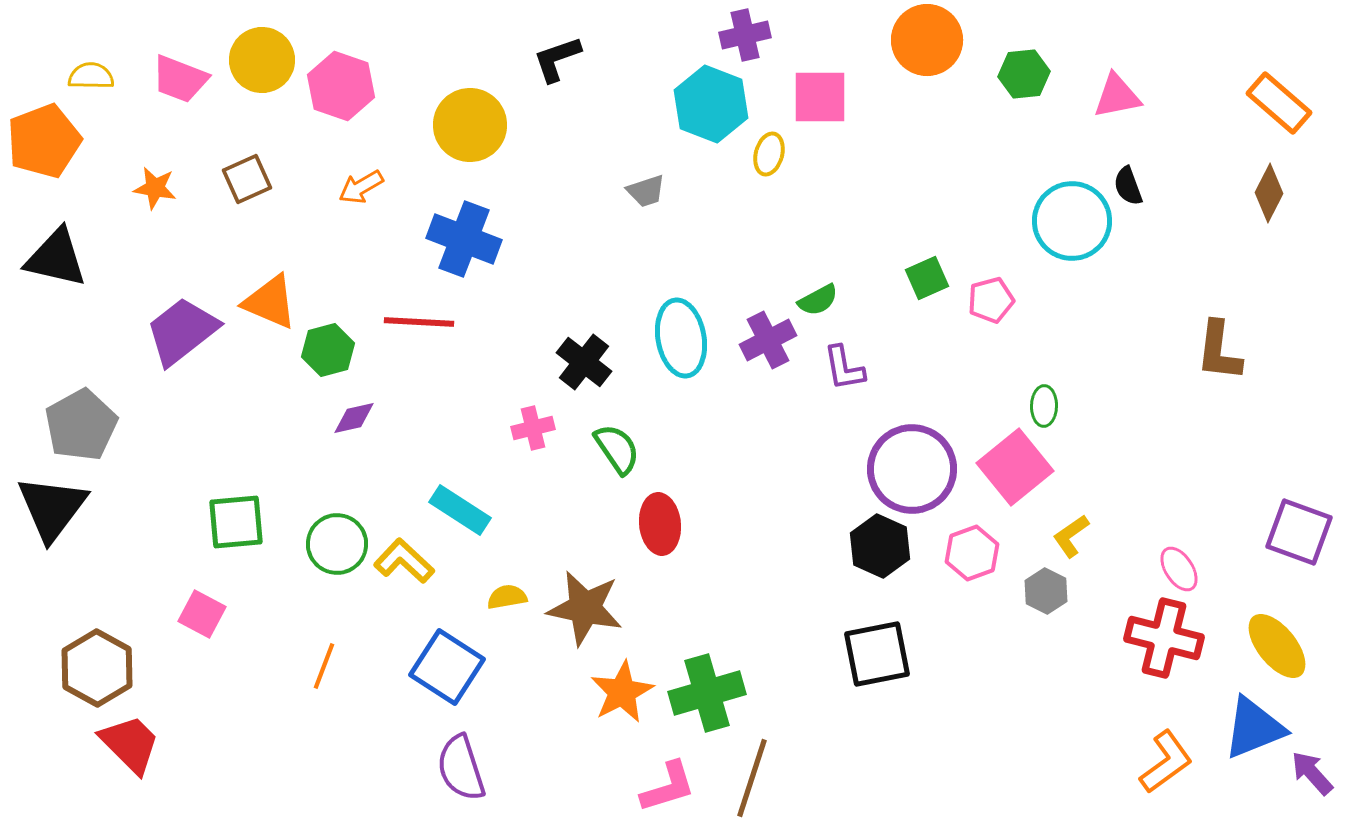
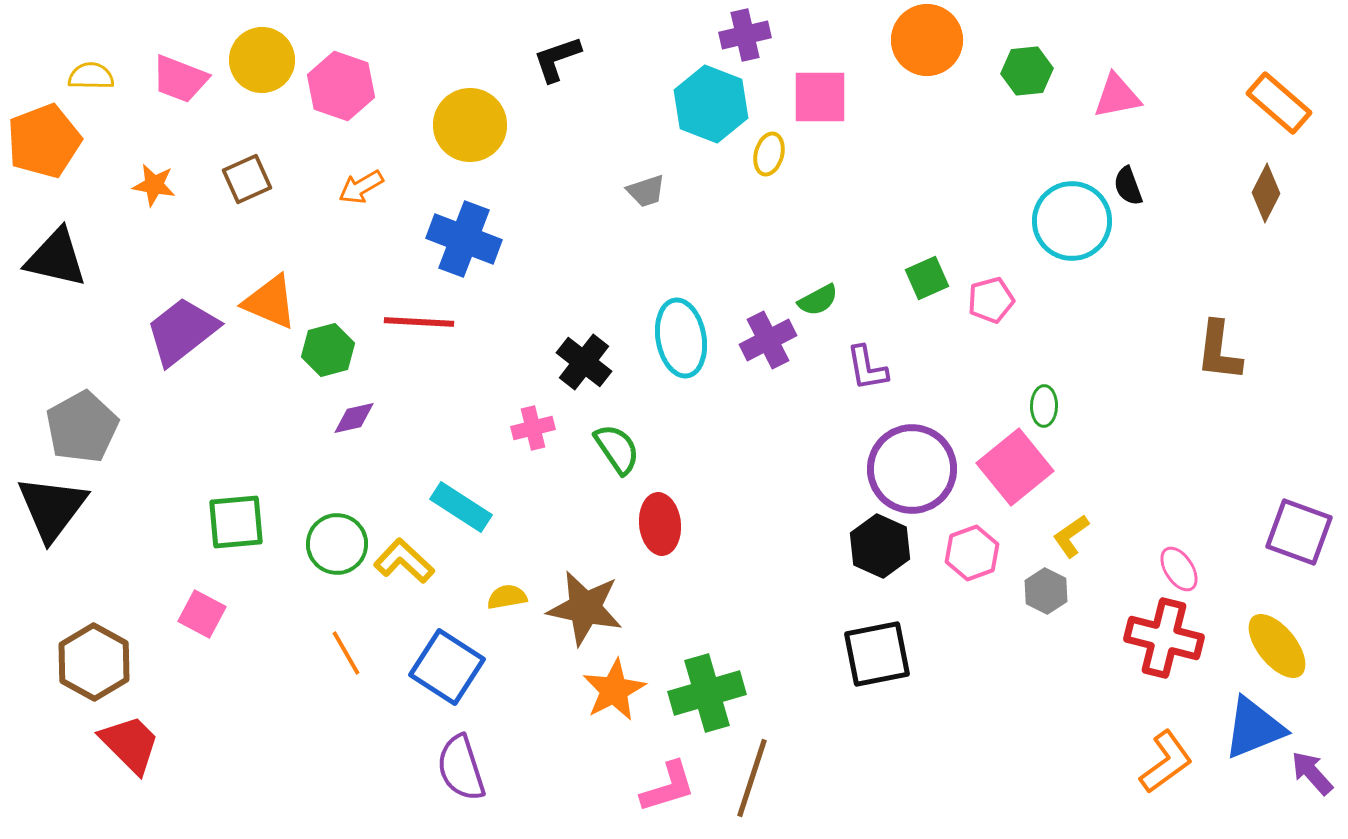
green hexagon at (1024, 74): moved 3 px right, 3 px up
orange star at (155, 188): moved 1 px left, 3 px up
brown diamond at (1269, 193): moved 3 px left
purple L-shape at (844, 368): moved 23 px right
gray pentagon at (81, 425): moved 1 px right, 2 px down
cyan rectangle at (460, 510): moved 1 px right, 3 px up
orange line at (324, 666): moved 22 px right, 13 px up; rotated 51 degrees counterclockwise
brown hexagon at (97, 668): moved 3 px left, 6 px up
orange star at (622, 692): moved 8 px left, 2 px up
